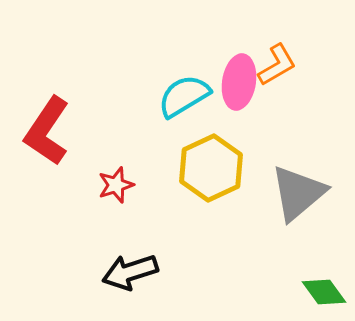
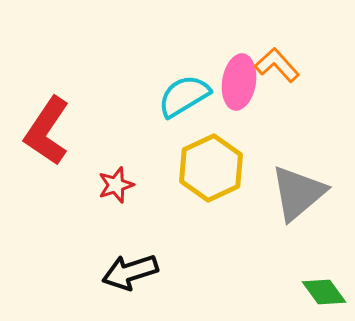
orange L-shape: rotated 102 degrees counterclockwise
